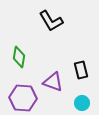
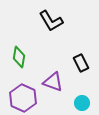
black rectangle: moved 7 px up; rotated 12 degrees counterclockwise
purple hexagon: rotated 20 degrees clockwise
